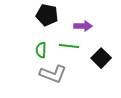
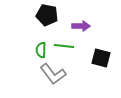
purple arrow: moved 2 px left
green line: moved 5 px left
black square: rotated 30 degrees counterclockwise
gray L-shape: rotated 32 degrees clockwise
